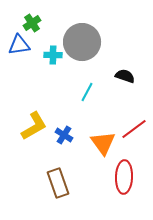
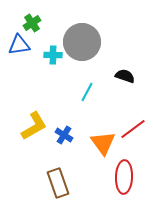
red line: moved 1 px left
